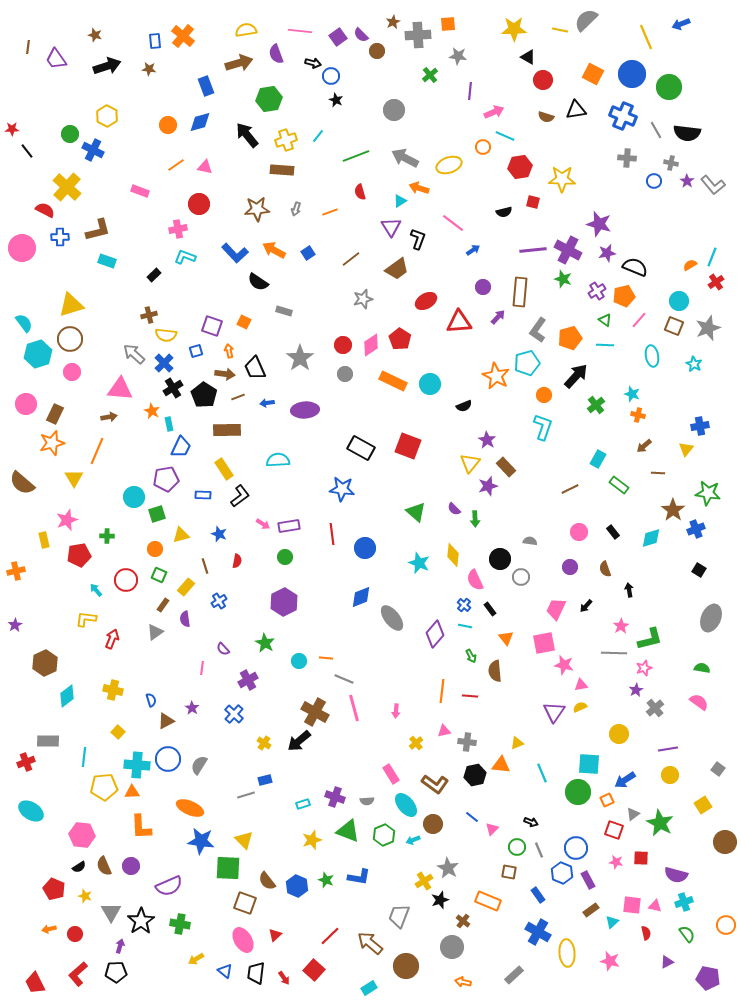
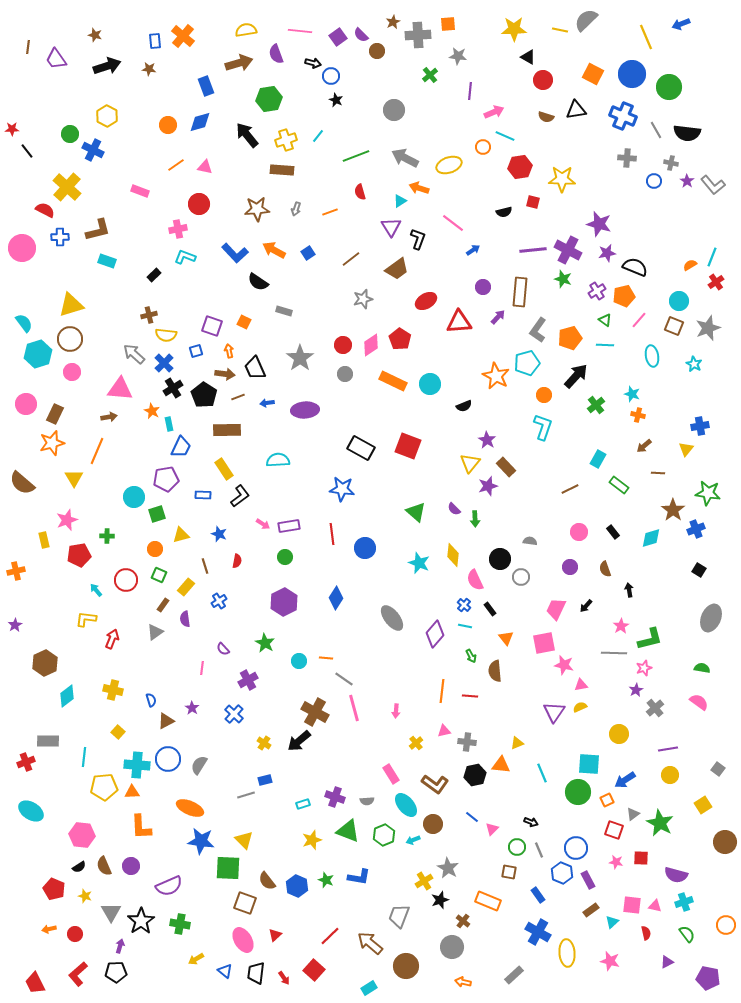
blue diamond at (361, 597): moved 25 px left, 1 px down; rotated 35 degrees counterclockwise
gray line at (344, 679): rotated 12 degrees clockwise
